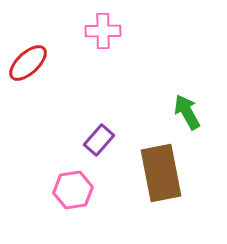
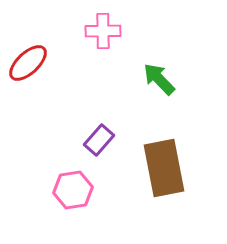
green arrow: moved 28 px left, 33 px up; rotated 15 degrees counterclockwise
brown rectangle: moved 3 px right, 5 px up
